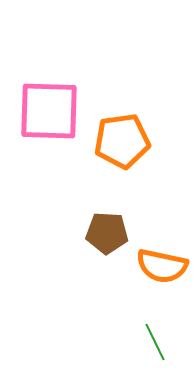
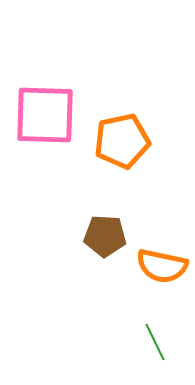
pink square: moved 4 px left, 4 px down
orange pentagon: rotated 4 degrees counterclockwise
brown pentagon: moved 2 px left, 3 px down
